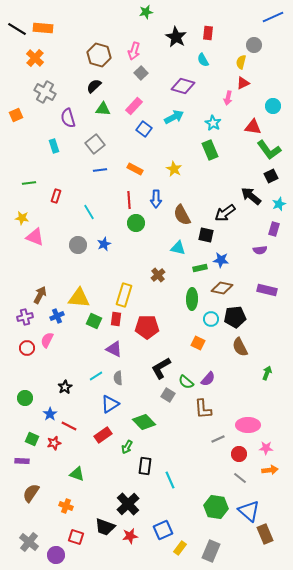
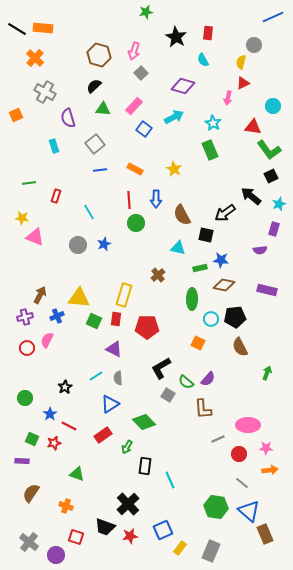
brown diamond at (222, 288): moved 2 px right, 3 px up
gray line at (240, 478): moved 2 px right, 5 px down
